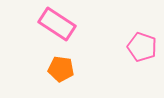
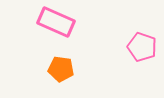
pink rectangle: moved 1 px left, 2 px up; rotated 9 degrees counterclockwise
